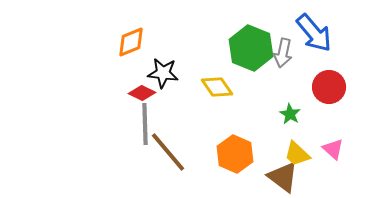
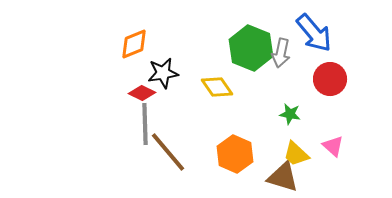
orange diamond: moved 3 px right, 2 px down
gray arrow: moved 2 px left
black star: rotated 16 degrees counterclockwise
red circle: moved 1 px right, 8 px up
green star: rotated 20 degrees counterclockwise
pink triangle: moved 3 px up
yellow trapezoid: moved 1 px left
brown triangle: rotated 20 degrees counterclockwise
